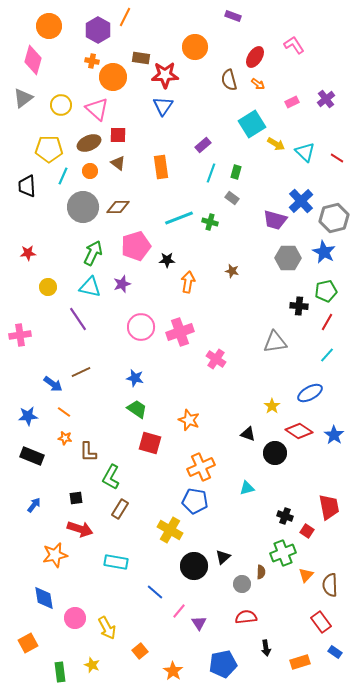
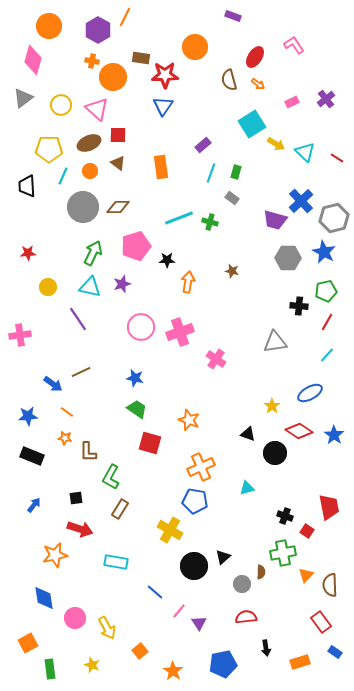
orange line at (64, 412): moved 3 px right
green cross at (283, 553): rotated 10 degrees clockwise
green rectangle at (60, 672): moved 10 px left, 3 px up
